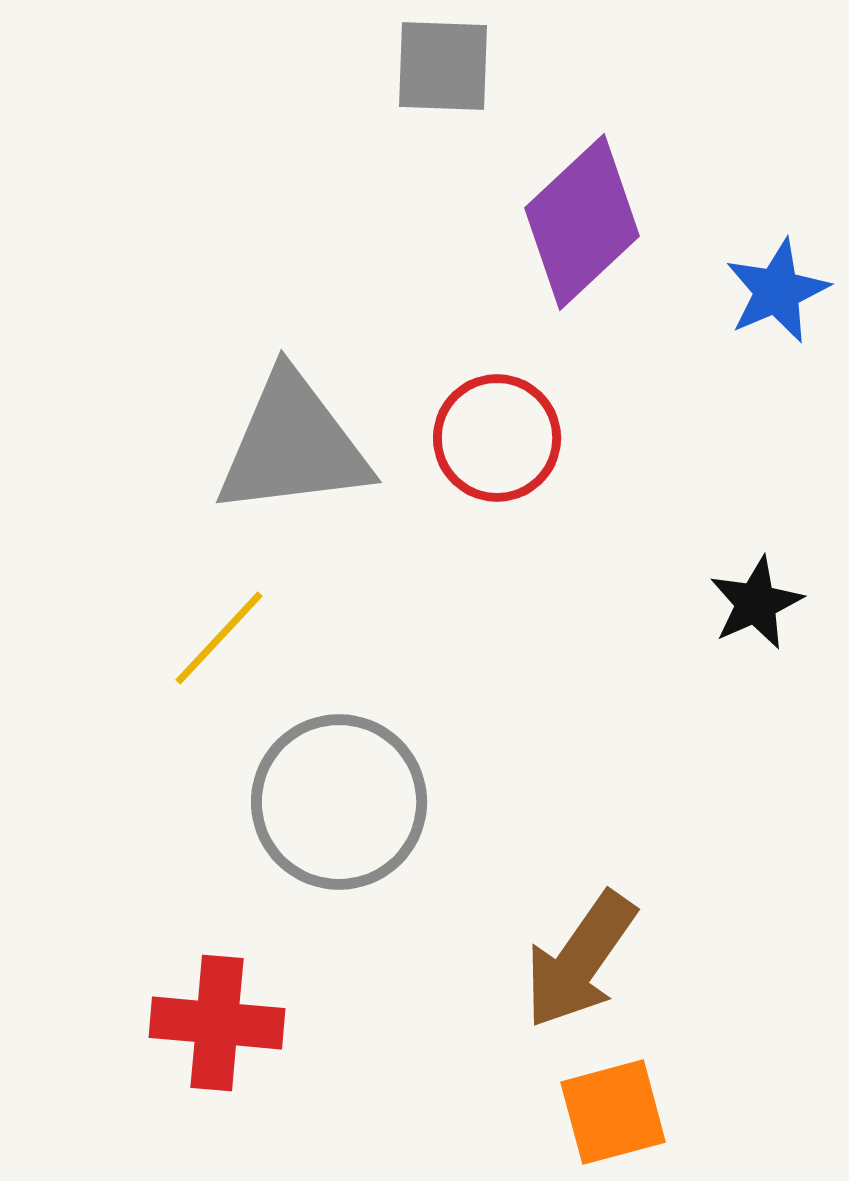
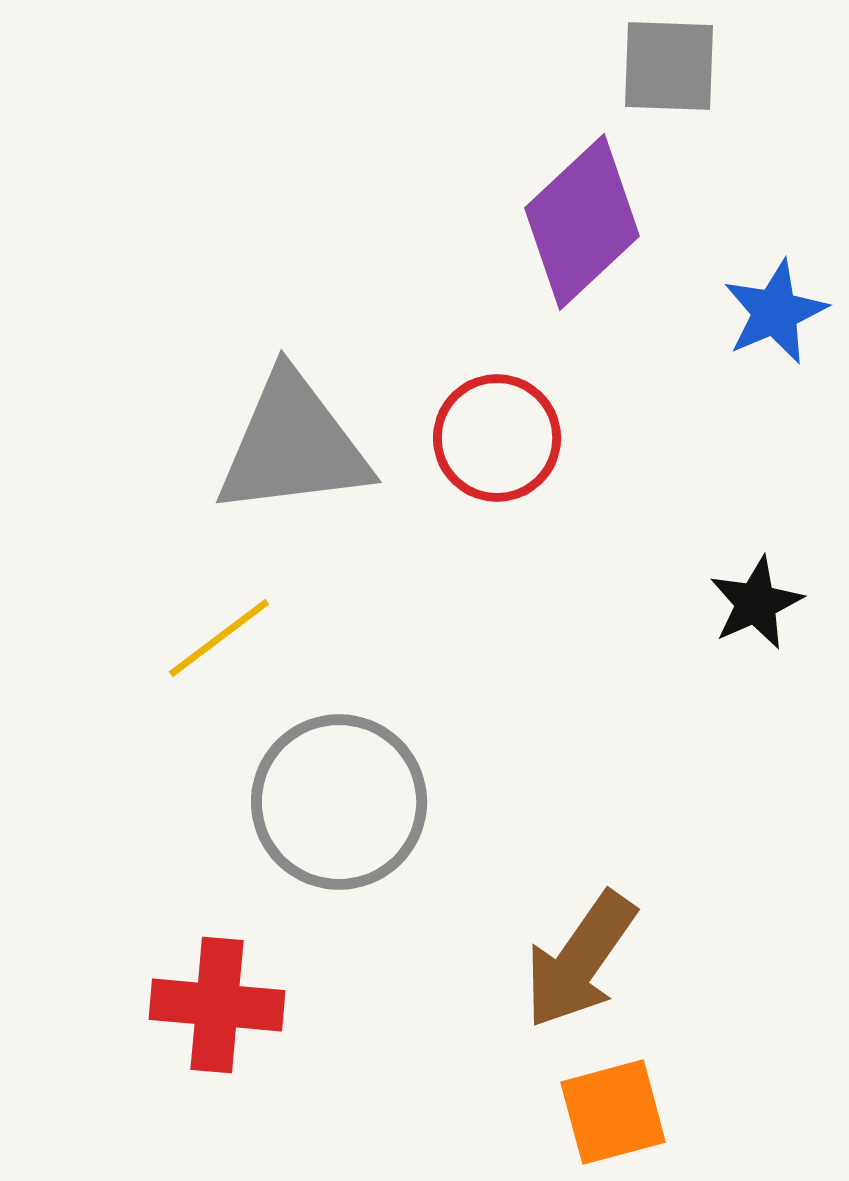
gray square: moved 226 px right
blue star: moved 2 px left, 21 px down
yellow line: rotated 10 degrees clockwise
red cross: moved 18 px up
